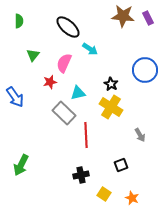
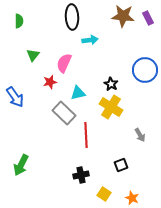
black ellipse: moved 4 px right, 10 px up; rotated 45 degrees clockwise
cyan arrow: moved 9 px up; rotated 42 degrees counterclockwise
